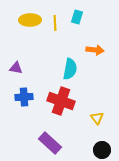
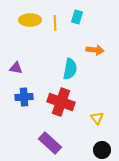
red cross: moved 1 px down
